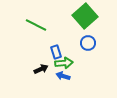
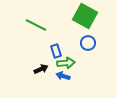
green square: rotated 20 degrees counterclockwise
blue rectangle: moved 1 px up
green arrow: moved 2 px right
